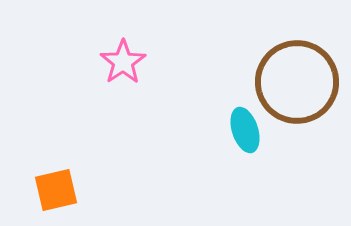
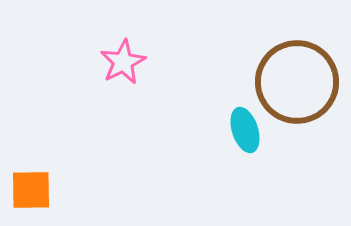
pink star: rotated 6 degrees clockwise
orange square: moved 25 px left; rotated 12 degrees clockwise
